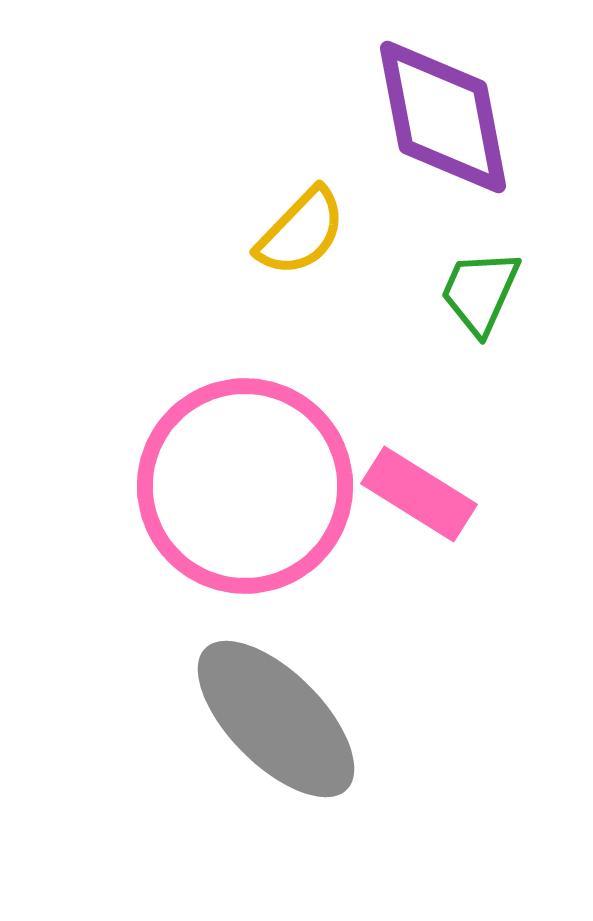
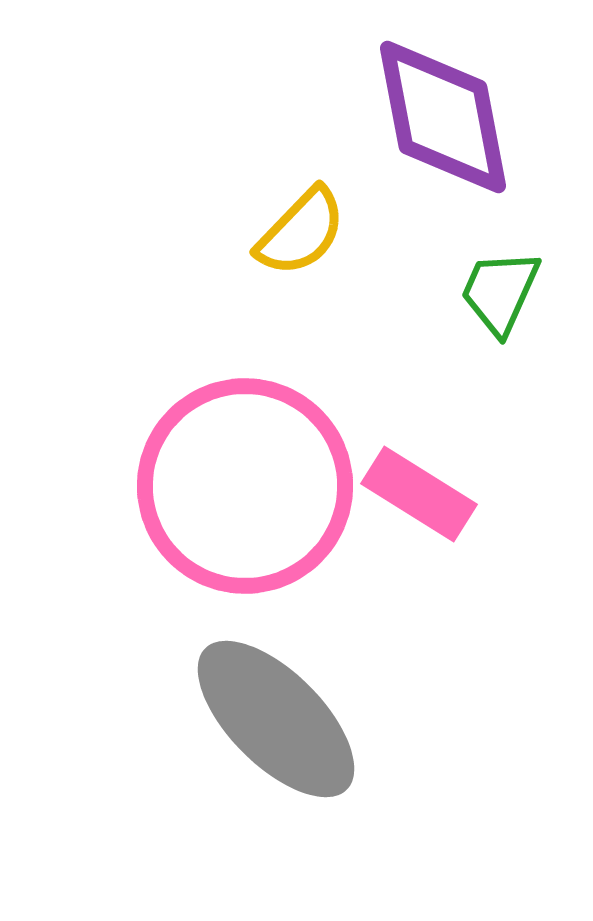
green trapezoid: moved 20 px right
